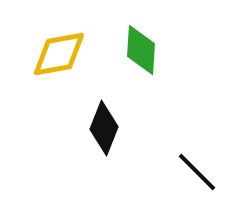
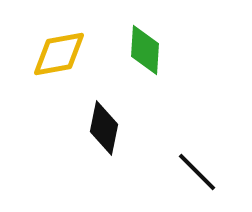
green diamond: moved 4 px right
black diamond: rotated 10 degrees counterclockwise
